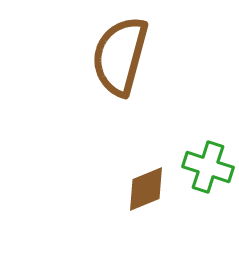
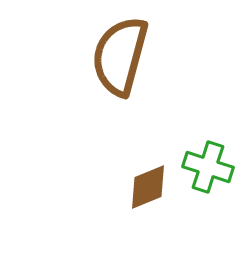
brown diamond: moved 2 px right, 2 px up
